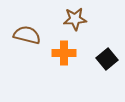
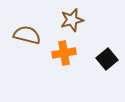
brown star: moved 3 px left, 1 px down; rotated 10 degrees counterclockwise
orange cross: rotated 10 degrees counterclockwise
